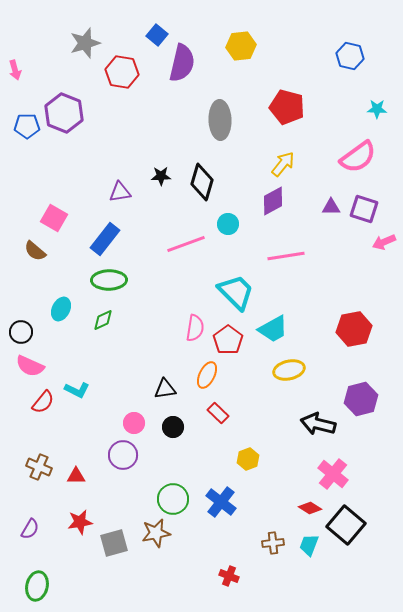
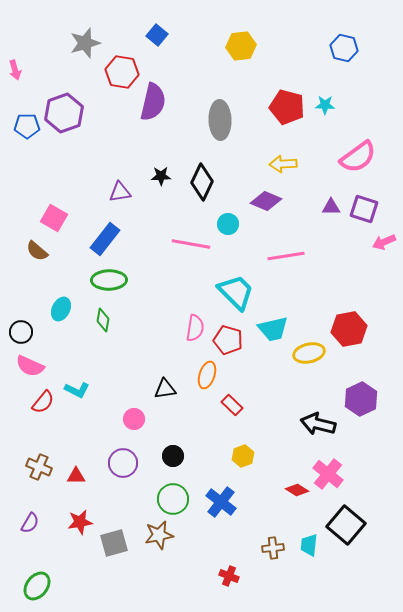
blue hexagon at (350, 56): moved 6 px left, 8 px up
purple semicircle at (182, 63): moved 29 px left, 39 px down
cyan star at (377, 109): moved 52 px left, 4 px up
purple hexagon at (64, 113): rotated 18 degrees clockwise
yellow arrow at (283, 164): rotated 132 degrees counterclockwise
black diamond at (202, 182): rotated 9 degrees clockwise
purple diamond at (273, 201): moved 7 px left; rotated 52 degrees clockwise
pink line at (186, 244): moved 5 px right; rotated 30 degrees clockwise
brown semicircle at (35, 251): moved 2 px right
green diamond at (103, 320): rotated 55 degrees counterclockwise
cyan trapezoid at (273, 329): rotated 16 degrees clockwise
red hexagon at (354, 329): moved 5 px left
red pentagon at (228, 340): rotated 20 degrees counterclockwise
yellow ellipse at (289, 370): moved 20 px right, 17 px up
orange ellipse at (207, 375): rotated 8 degrees counterclockwise
purple hexagon at (361, 399): rotated 12 degrees counterclockwise
red rectangle at (218, 413): moved 14 px right, 8 px up
pink circle at (134, 423): moved 4 px up
black circle at (173, 427): moved 29 px down
purple circle at (123, 455): moved 8 px down
yellow hexagon at (248, 459): moved 5 px left, 3 px up
pink cross at (333, 474): moved 5 px left
red diamond at (310, 508): moved 13 px left, 18 px up
purple semicircle at (30, 529): moved 6 px up
brown star at (156, 533): moved 3 px right, 2 px down
brown cross at (273, 543): moved 5 px down
cyan trapezoid at (309, 545): rotated 15 degrees counterclockwise
green ellipse at (37, 586): rotated 24 degrees clockwise
